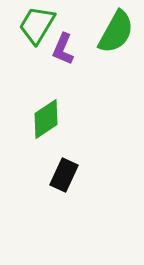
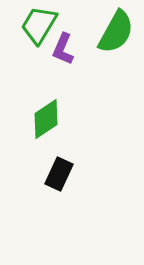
green trapezoid: moved 2 px right
black rectangle: moved 5 px left, 1 px up
